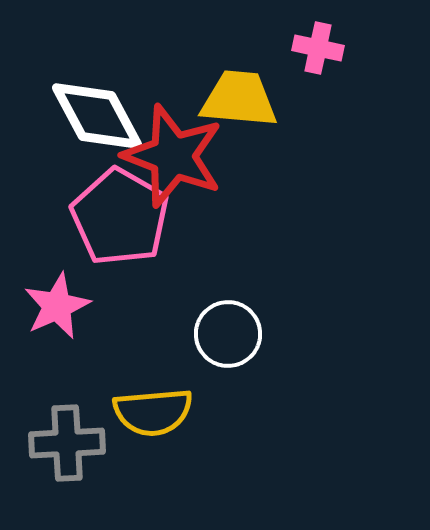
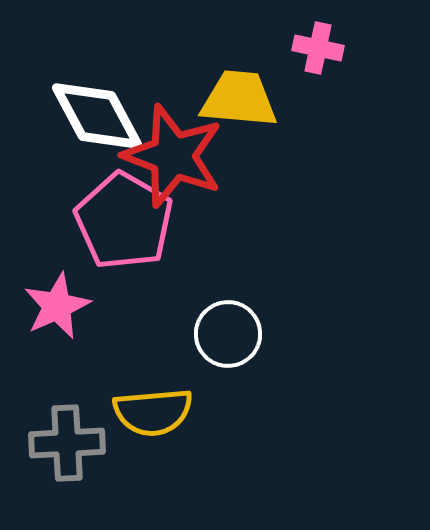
pink pentagon: moved 4 px right, 4 px down
